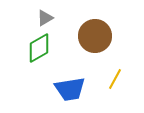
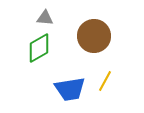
gray triangle: rotated 36 degrees clockwise
brown circle: moved 1 px left
yellow line: moved 10 px left, 2 px down
